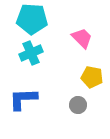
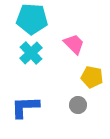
pink trapezoid: moved 8 px left, 6 px down
cyan cross: rotated 20 degrees counterclockwise
blue L-shape: moved 2 px right, 8 px down
